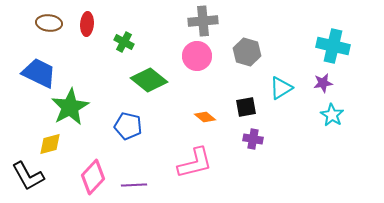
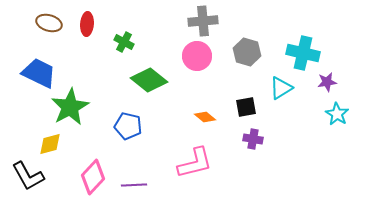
brown ellipse: rotated 10 degrees clockwise
cyan cross: moved 30 px left, 7 px down
purple star: moved 4 px right, 1 px up
cyan star: moved 5 px right, 1 px up
